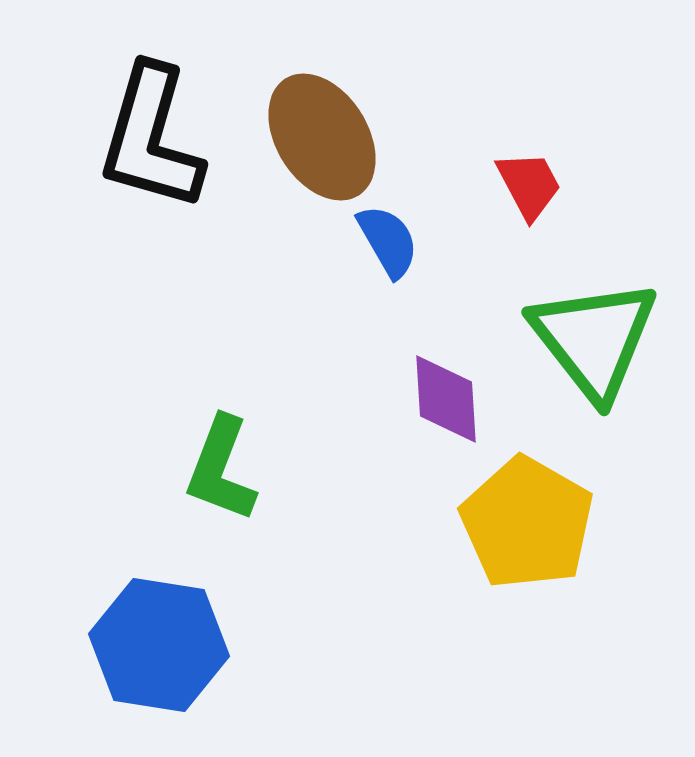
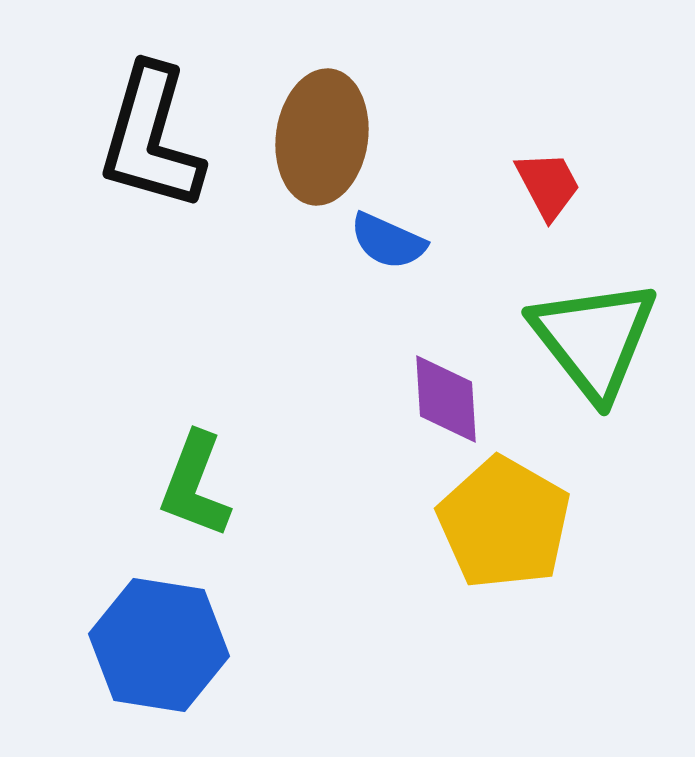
brown ellipse: rotated 40 degrees clockwise
red trapezoid: moved 19 px right
blue semicircle: rotated 144 degrees clockwise
green L-shape: moved 26 px left, 16 px down
yellow pentagon: moved 23 px left
